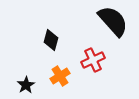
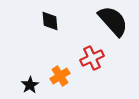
black diamond: moved 1 px left, 19 px up; rotated 20 degrees counterclockwise
red cross: moved 1 px left, 2 px up
black star: moved 4 px right
